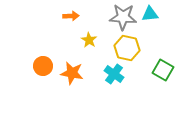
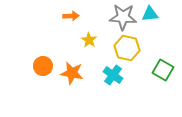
cyan cross: moved 1 px left, 1 px down
